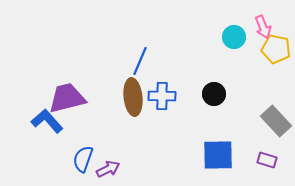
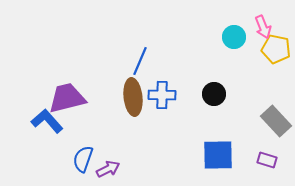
blue cross: moved 1 px up
